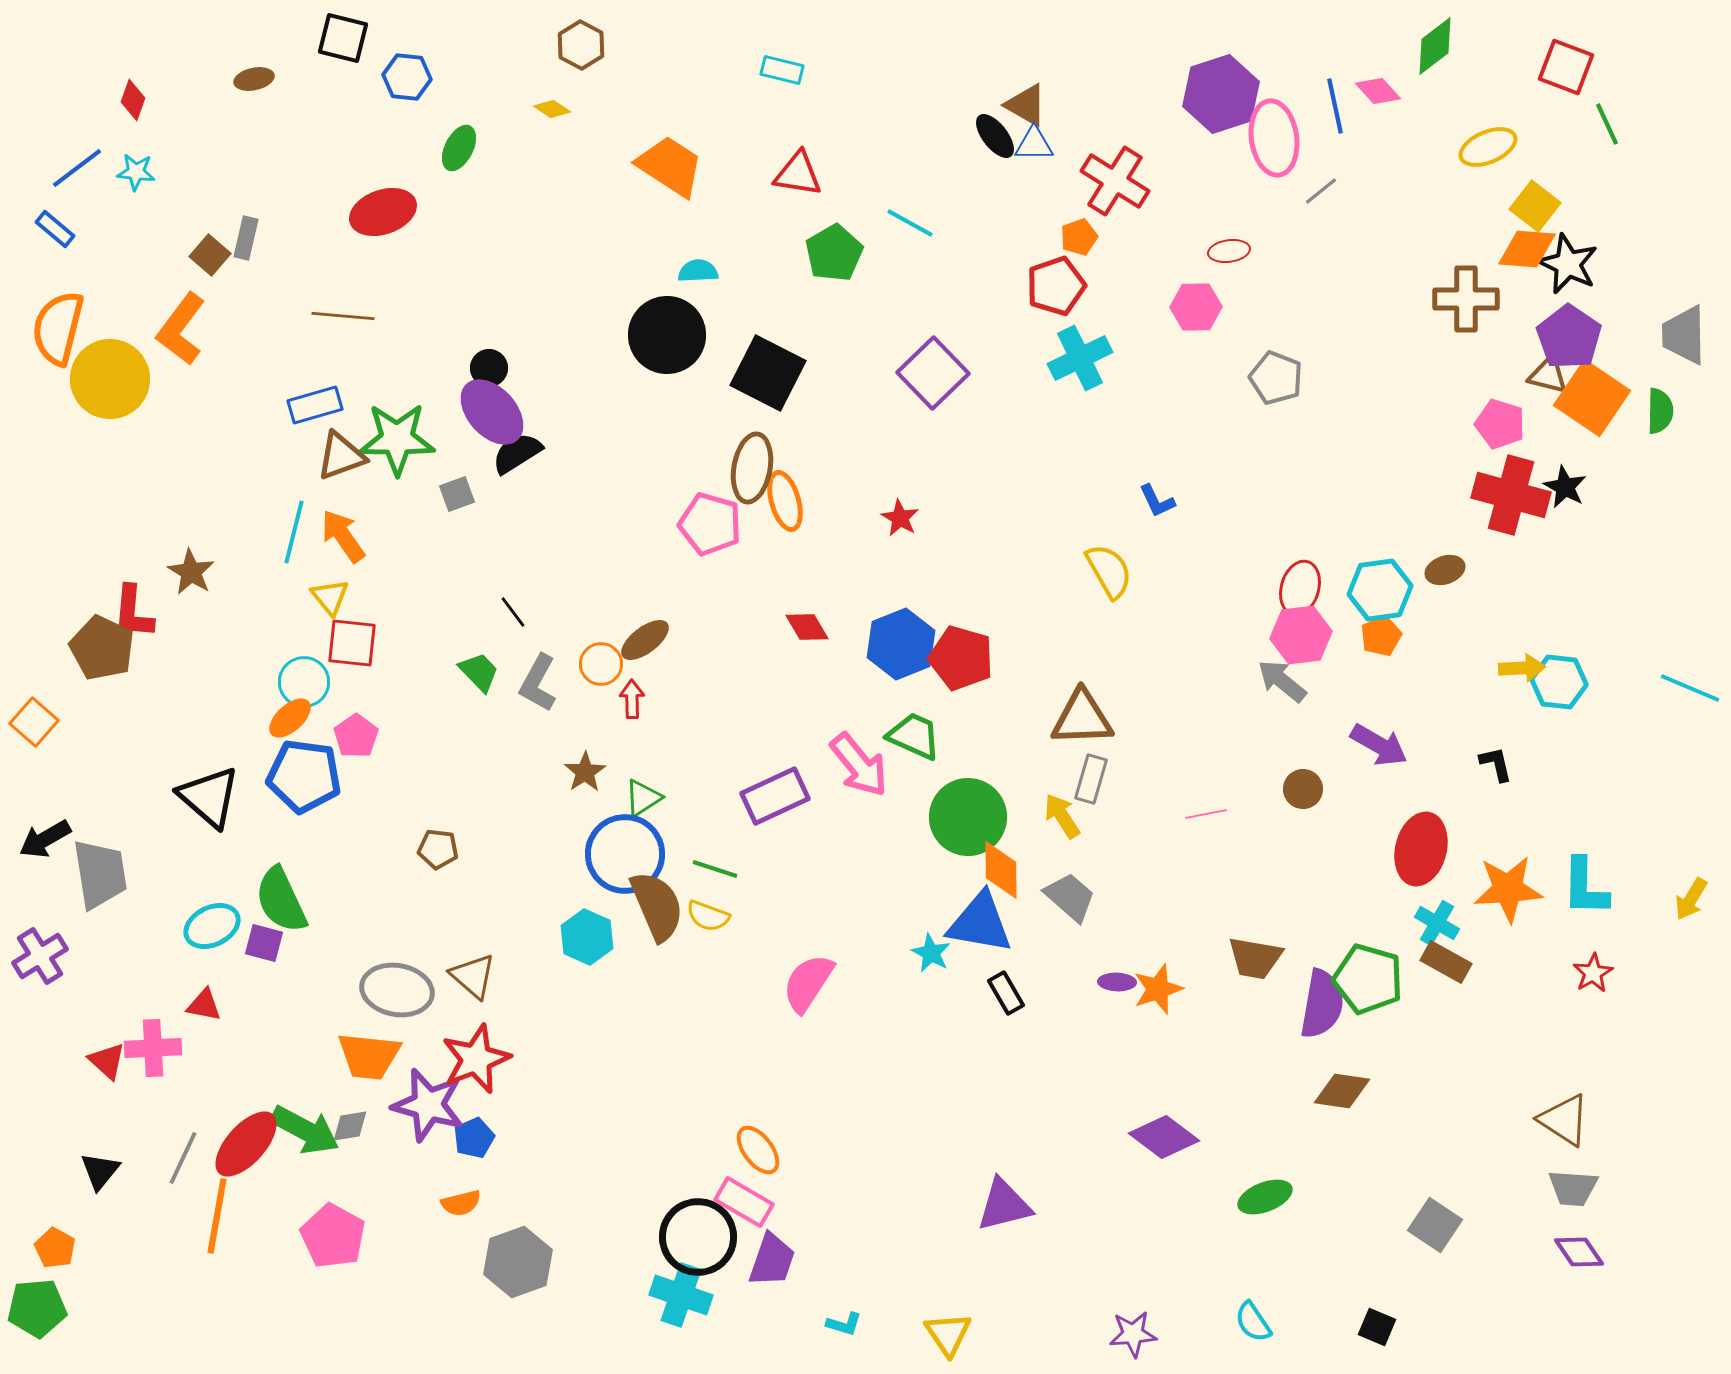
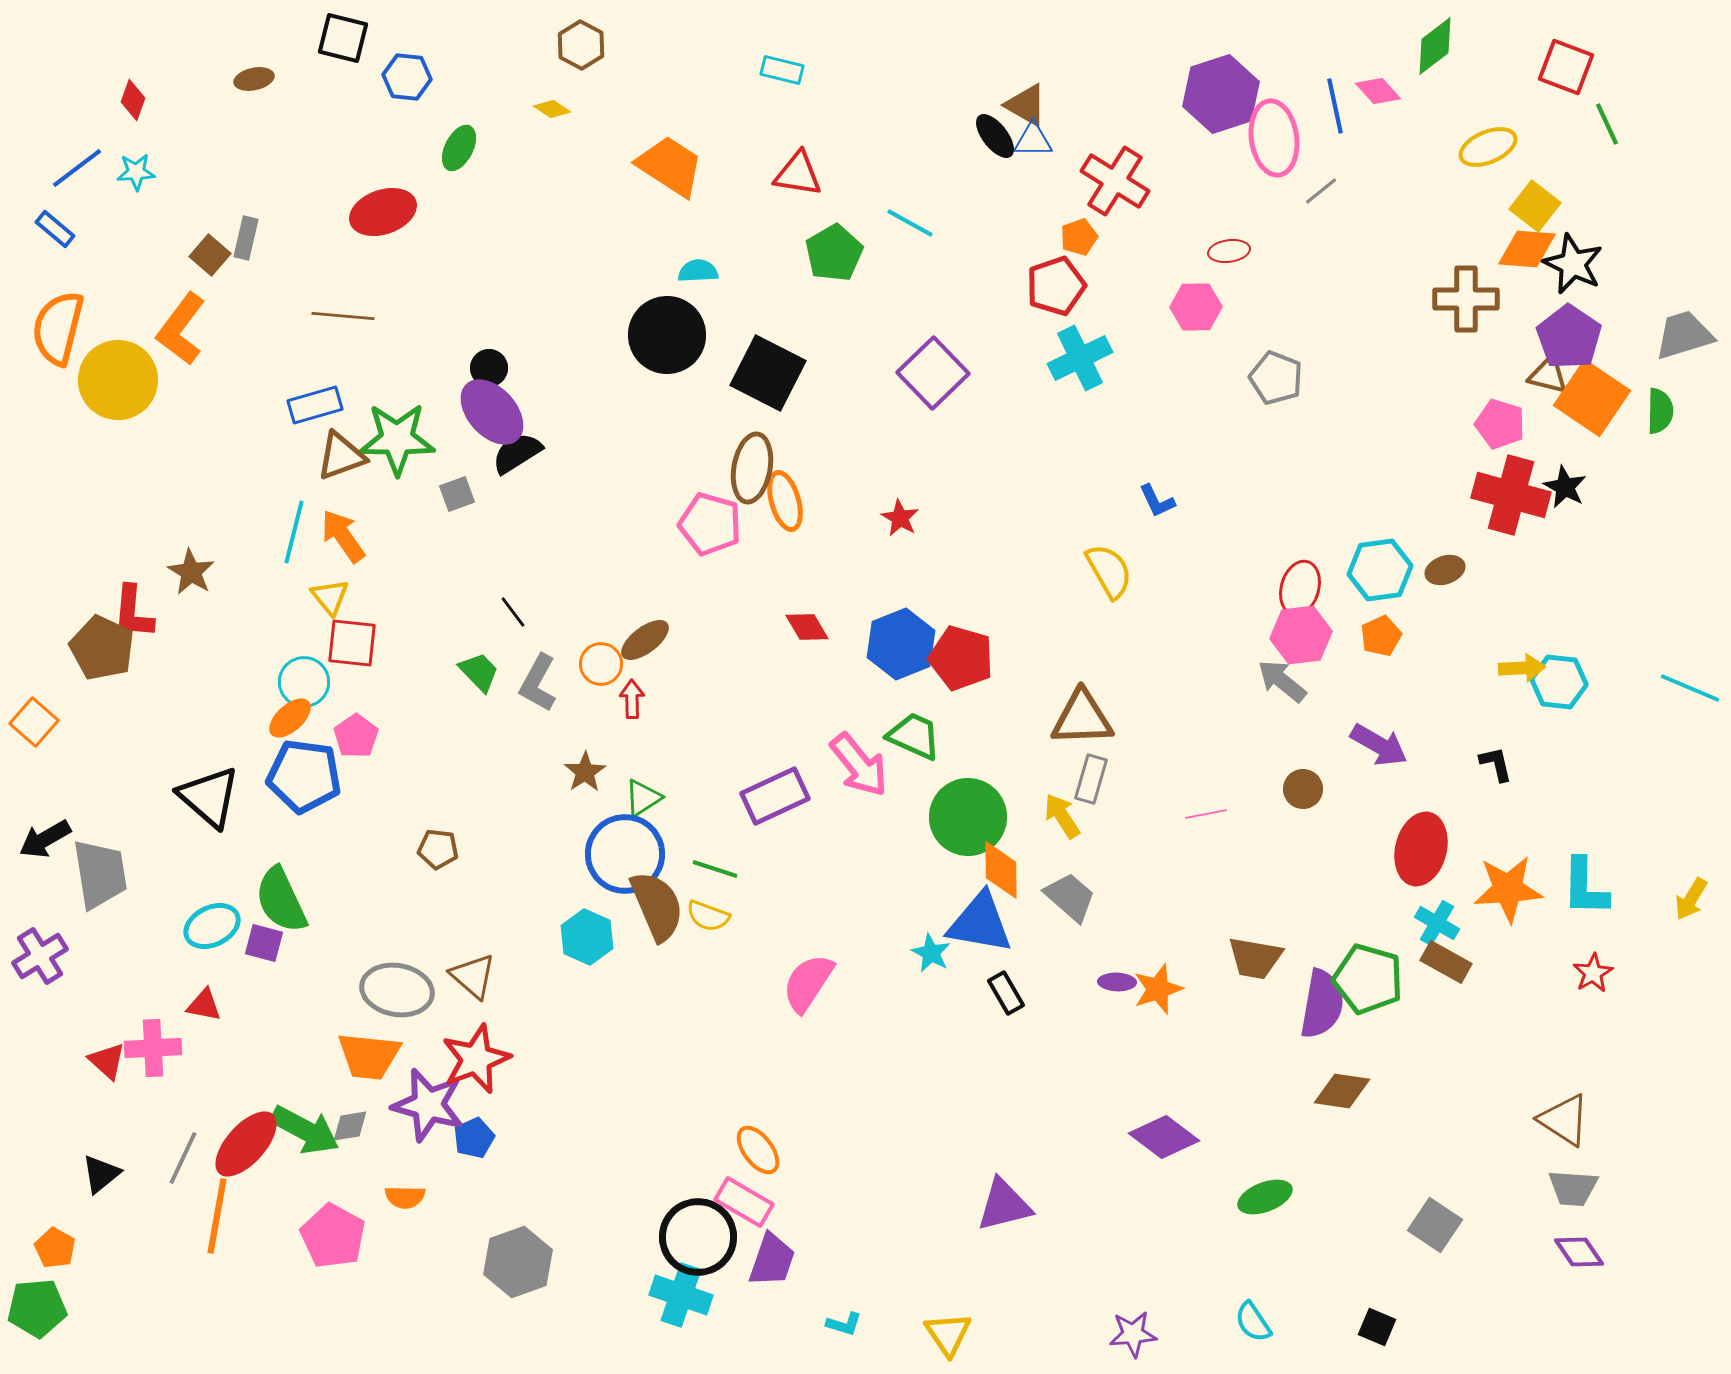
blue triangle at (1034, 144): moved 1 px left, 4 px up
cyan star at (136, 172): rotated 9 degrees counterclockwise
black star at (1568, 264): moved 5 px right
gray trapezoid at (1684, 335): rotated 74 degrees clockwise
yellow circle at (110, 379): moved 8 px right, 1 px down
cyan hexagon at (1380, 590): moved 20 px up
black triangle at (100, 1171): moved 1 px right, 3 px down; rotated 12 degrees clockwise
orange semicircle at (461, 1203): moved 56 px left, 6 px up; rotated 15 degrees clockwise
